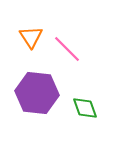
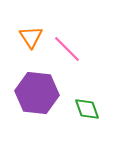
green diamond: moved 2 px right, 1 px down
